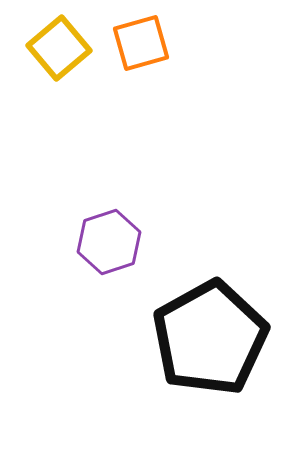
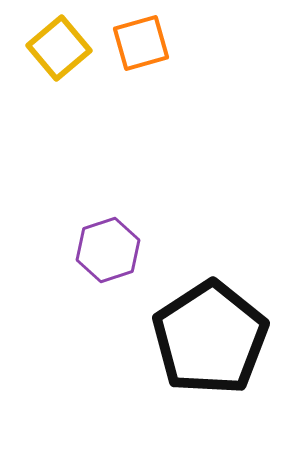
purple hexagon: moved 1 px left, 8 px down
black pentagon: rotated 4 degrees counterclockwise
